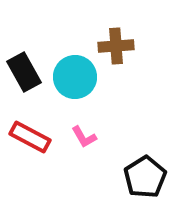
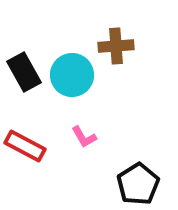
cyan circle: moved 3 px left, 2 px up
red rectangle: moved 5 px left, 9 px down
black pentagon: moved 7 px left, 7 px down
